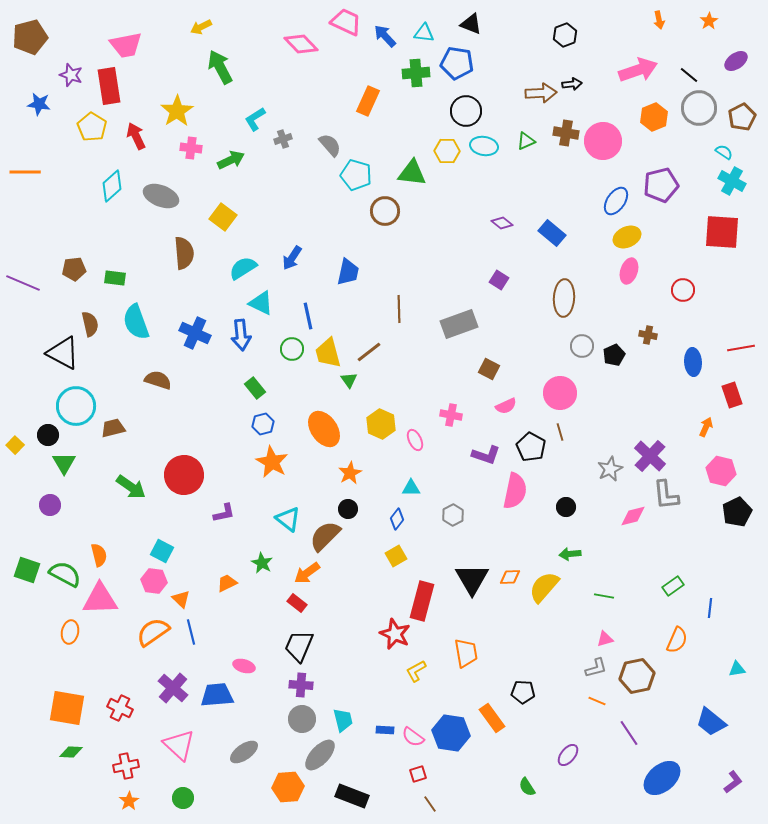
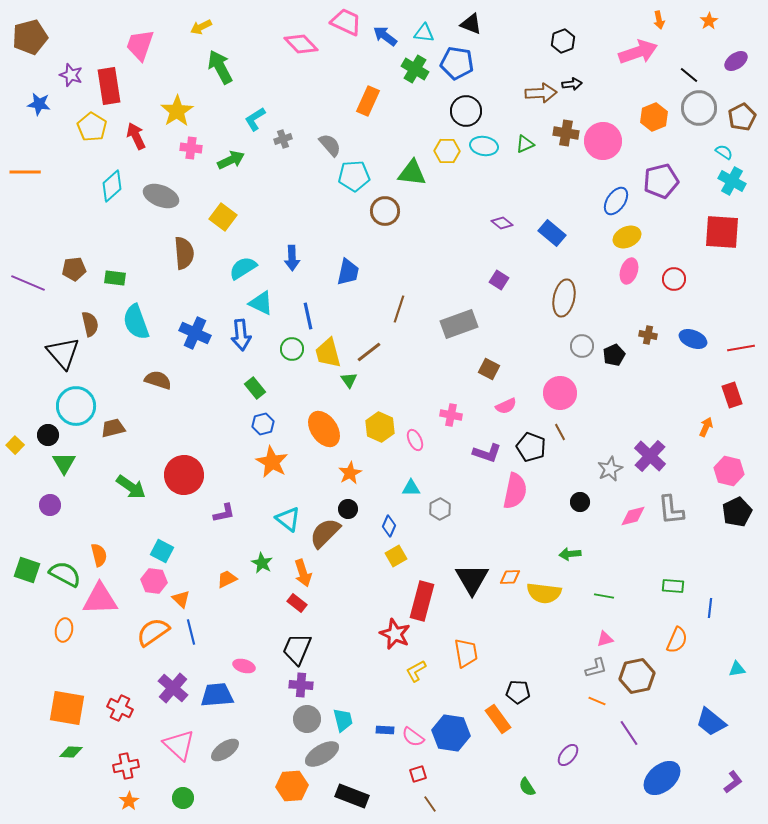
black hexagon at (565, 35): moved 2 px left, 6 px down
blue arrow at (385, 36): rotated 10 degrees counterclockwise
pink trapezoid at (126, 45): moved 14 px right; rotated 120 degrees clockwise
pink arrow at (638, 70): moved 18 px up
green cross at (416, 73): moved 1 px left, 4 px up; rotated 36 degrees clockwise
green triangle at (526, 141): moved 1 px left, 3 px down
cyan pentagon at (356, 175): moved 2 px left, 1 px down; rotated 20 degrees counterclockwise
purple pentagon at (661, 185): moved 4 px up
blue arrow at (292, 258): rotated 35 degrees counterclockwise
purple line at (23, 283): moved 5 px right
red circle at (683, 290): moved 9 px left, 11 px up
brown ellipse at (564, 298): rotated 9 degrees clockwise
brown line at (399, 309): rotated 20 degrees clockwise
black triangle at (63, 353): rotated 21 degrees clockwise
blue ellipse at (693, 362): moved 23 px up; rotated 64 degrees counterclockwise
yellow hexagon at (381, 424): moved 1 px left, 3 px down
brown line at (560, 432): rotated 12 degrees counterclockwise
black pentagon at (531, 447): rotated 8 degrees counterclockwise
purple L-shape at (486, 455): moved 1 px right, 2 px up
pink hexagon at (721, 471): moved 8 px right
gray L-shape at (666, 495): moved 5 px right, 15 px down
black circle at (566, 507): moved 14 px right, 5 px up
gray hexagon at (453, 515): moved 13 px left, 6 px up
blue diamond at (397, 519): moved 8 px left, 7 px down; rotated 15 degrees counterclockwise
brown semicircle at (325, 536): moved 3 px up
orange arrow at (307, 573): moved 4 px left; rotated 72 degrees counterclockwise
orange trapezoid at (227, 583): moved 4 px up
green rectangle at (673, 586): rotated 40 degrees clockwise
yellow semicircle at (544, 587): moved 6 px down; rotated 124 degrees counterclockwise
orange ellipse at (70, 632): moved 6 px left, 2 px up
black trapezoid at (299, 646): moved 2 px left, 3 px down
black pentagon at (523, 692): moved 5 px left
orange rectangle at (492, 718): moved 6 px right, 1 px down
gray circle at (302, 719): moved 5 px right
gray ellipse at (244, 752): moved 19 px left, 2 px up
gray ellipse at (320, 755): moved 2 px right, 1 px up; rotated 16 degrees clockwise
orange hexagon at (288, 787): moved 4 px right, 1 px up
